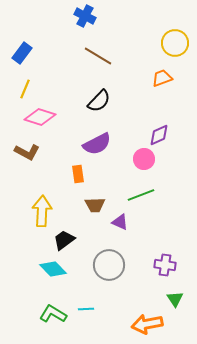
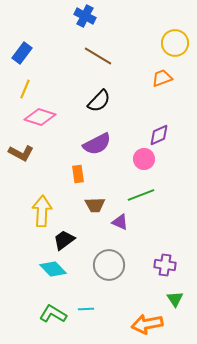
brown L-shape: moved 6 px left, 1 px down
